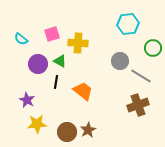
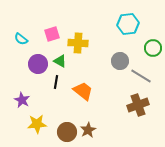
purple star: moved 5 px left
